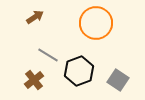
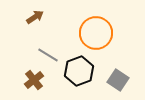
orange circle: moved 10 px down
